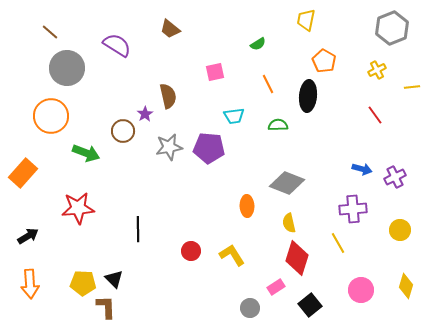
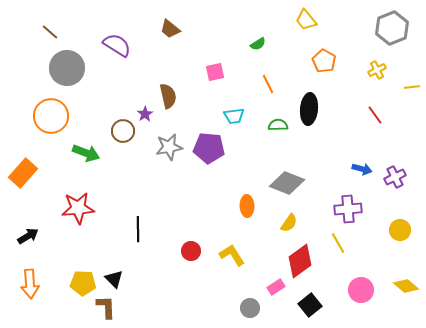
yellow trapezoid at (306, 20): rotated 50 degrees counterclockwise
black ellipse at (308, 96): moved 1 px right, 13 px down
purple cross at (353, 209): moved 5 px left
yellow semicircle at (289, 223): rotated 132 degrees counterclockwise
red diamond at (297, 258): moved 3 px right, 3 px down; rotated 36 degrees clockwise
yellow diamond at (406, 286): rotated 65 degrees counterclockwise
